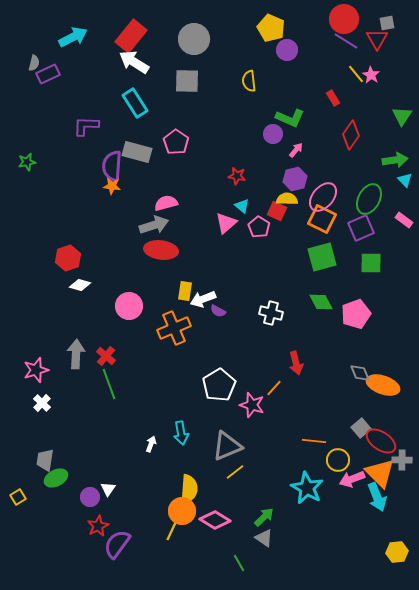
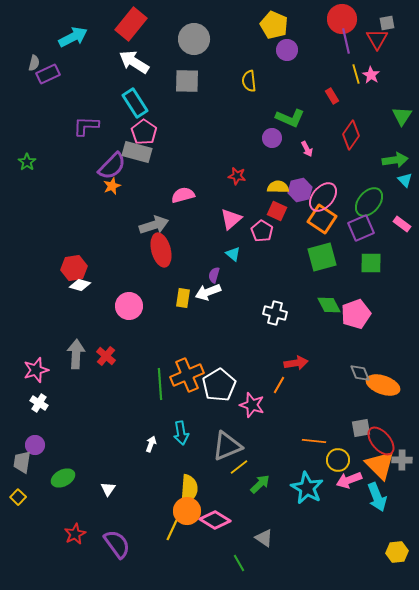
red circle at (344, 19): moved 2 px left
yellow pentagon at (271, 28): moved 3 px right, 3 px up
red rectangle at (131, 36): moved 12 px up
purple line at (346, 41): rotated 45 degrees clockwise
yellow line at (356, 74): rotated 24 degrees clockwise
red rectangle at (333, 98): moved 1 px left, 2 px up
purple circle at (273, 134): moved 1 px left, 4 px down
pink pentagon at (176, 142): moved 32 px left, 10 px up
pink arrow at (296, 150): moved 11 px right, 1 px up; rotated 112 degrees clockwise
green star at (27, 162): rotated 24 degrees counterclockwise
purple semicircle at (112, 166): rotated 140 degrees counterclockwise
purple hexagon at (295, 179): moved 5 px right, 11 px down
orange star at (112, 186): rotated 30 degrees counterclockwise
yellow semicircle at (287, 199): moved 9 px left, 12 px up
green ellipse at (369, 199): moved 3 px down; rotated 12 degrees clockwise
pink semicircle at (166, 203): moved 17 px right, 8 px up
cyan triangle at (242, 206): moved 9 px left, 48 px down
orange square at (322, 219): rotated 8 degrees clockwise
pink rectangle at (404, 220): moved 2 px left, 4 px down
pink triangle at (226, 223): moved 5 px right, 4 px up
pink pentagon at (259, 227): moved 3 px right, 4 px down
red ellipse at (161, 250): rotated 68 degrees clockwise
red hexagon at (68, 258): moved 6 px right, 10 px down; rotated 10 degrees clockwise
yellow rectangle at (185, 291): moved 2 px left, 7 px down
white arrow at (203, 299): moved 5 px right, 7 px up
green diamond at (321, 302): moved 8 px right, 3 px down
purple semicircle at (218, 311): moved 4 px left, 36 px up; rotated 77 degrees clockwise
white cross at (271, 313): moved 4 px right
orange cross at (174, 328): moved 13 px right, 47 px down
red arrow at (296, 363): rotated 85 degrees counterclockwise
green line at (109, 384): moved 51 px right; rotated 16 degrees clockwise
orange line at (274, 388): moved 5 px right, 3 px up; rotated 12 degrees counterclockwise
white cross at (42, 403): moved 3 px left; rotated 12 degrees counterclockwise
gray square at (361, 428): rotated 30 degrees clockwise
red ellipse at (381, 441): rotated 16 degrees clockwise
gray trapezoid at (45, 460): moved 23 px left, 2 px down
yellow line at (235, 472): moved 4 px right, 5 px up
orange triangle at (380, 473): moved 8 px up
green ellipse at (56, 478): moved 7 px right
pink arrow at (352, 479): moved 3 px left, 1 px down
yellow square at (18, 497): rotated 14 degrees counterclockwise
purple circle at (90, 497): moved 55 px left, 52 px up
orange circle at (182, 511): moved 5 px right
green arrow at (264, 517): moved 4 px left, 33 px up
red star at (98, 526): moved 23 px left, 8 px down
purple semicircle at (117, 544): rotated 108 degrees clockwise
